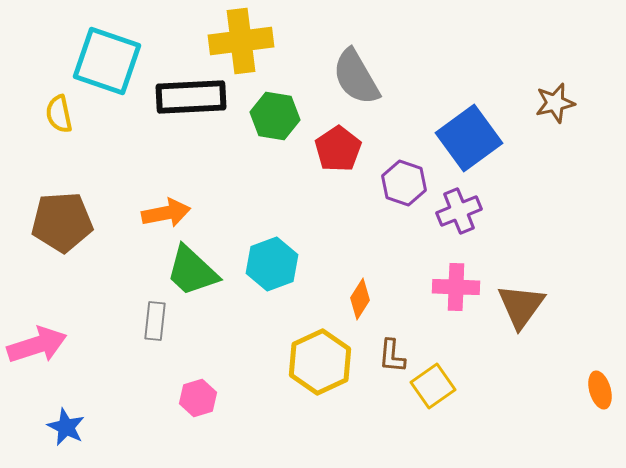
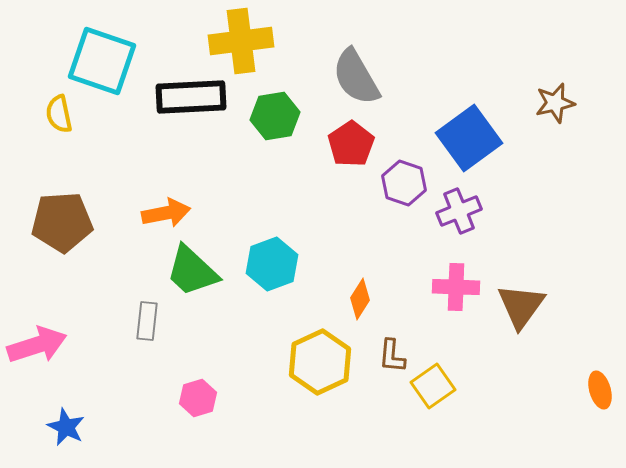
cyan square: moved 5 px left
green hexagon: rotated 18 degrees counterclockwise
red pentagon: moved 13 px right, 5 px up
gray rectangle: moved 8 px left
